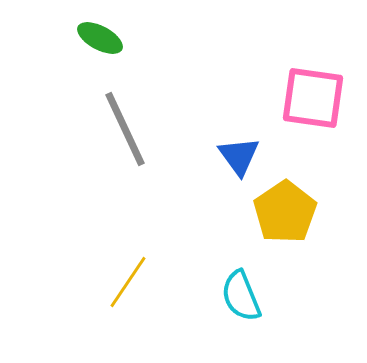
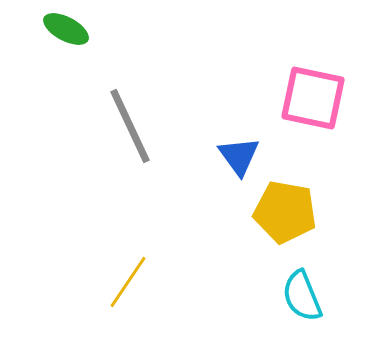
green ellipse: moved 34 px left, 9 px up
pink square: rotated 4 degrees clockwise
gray line: moved 5 px right, 3 px up
yellow pentagon: rotated 28 degrees counterclockwise
cyan semicircle: moved 61 px right
